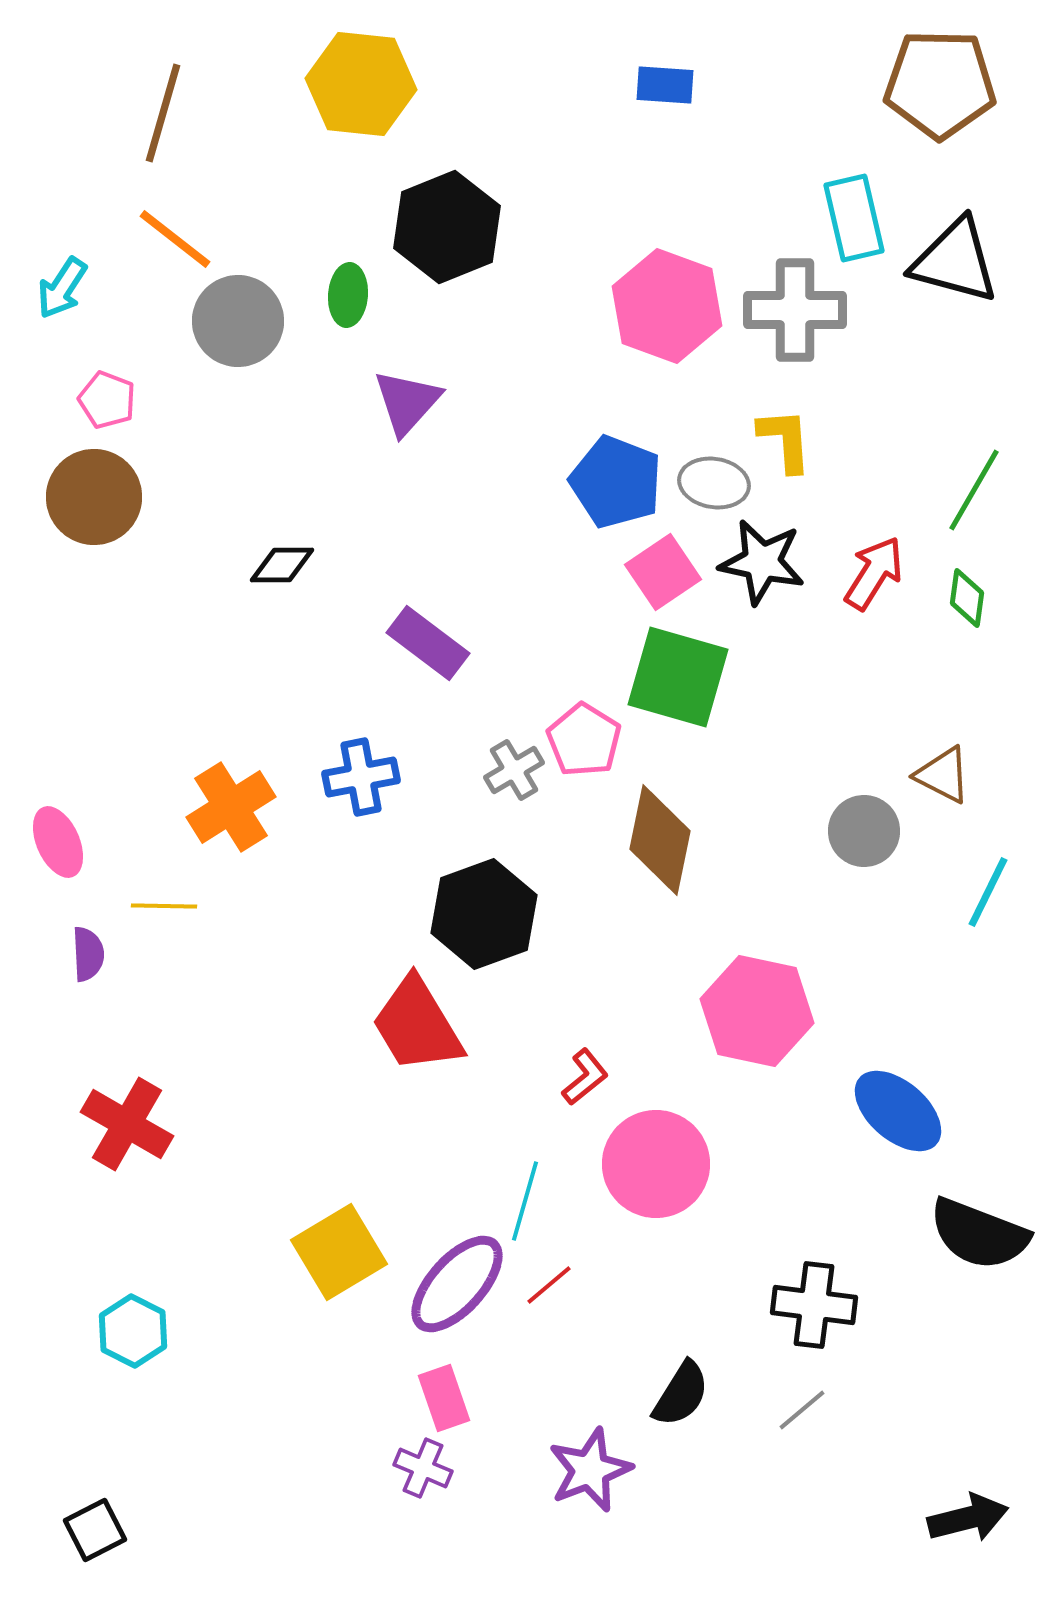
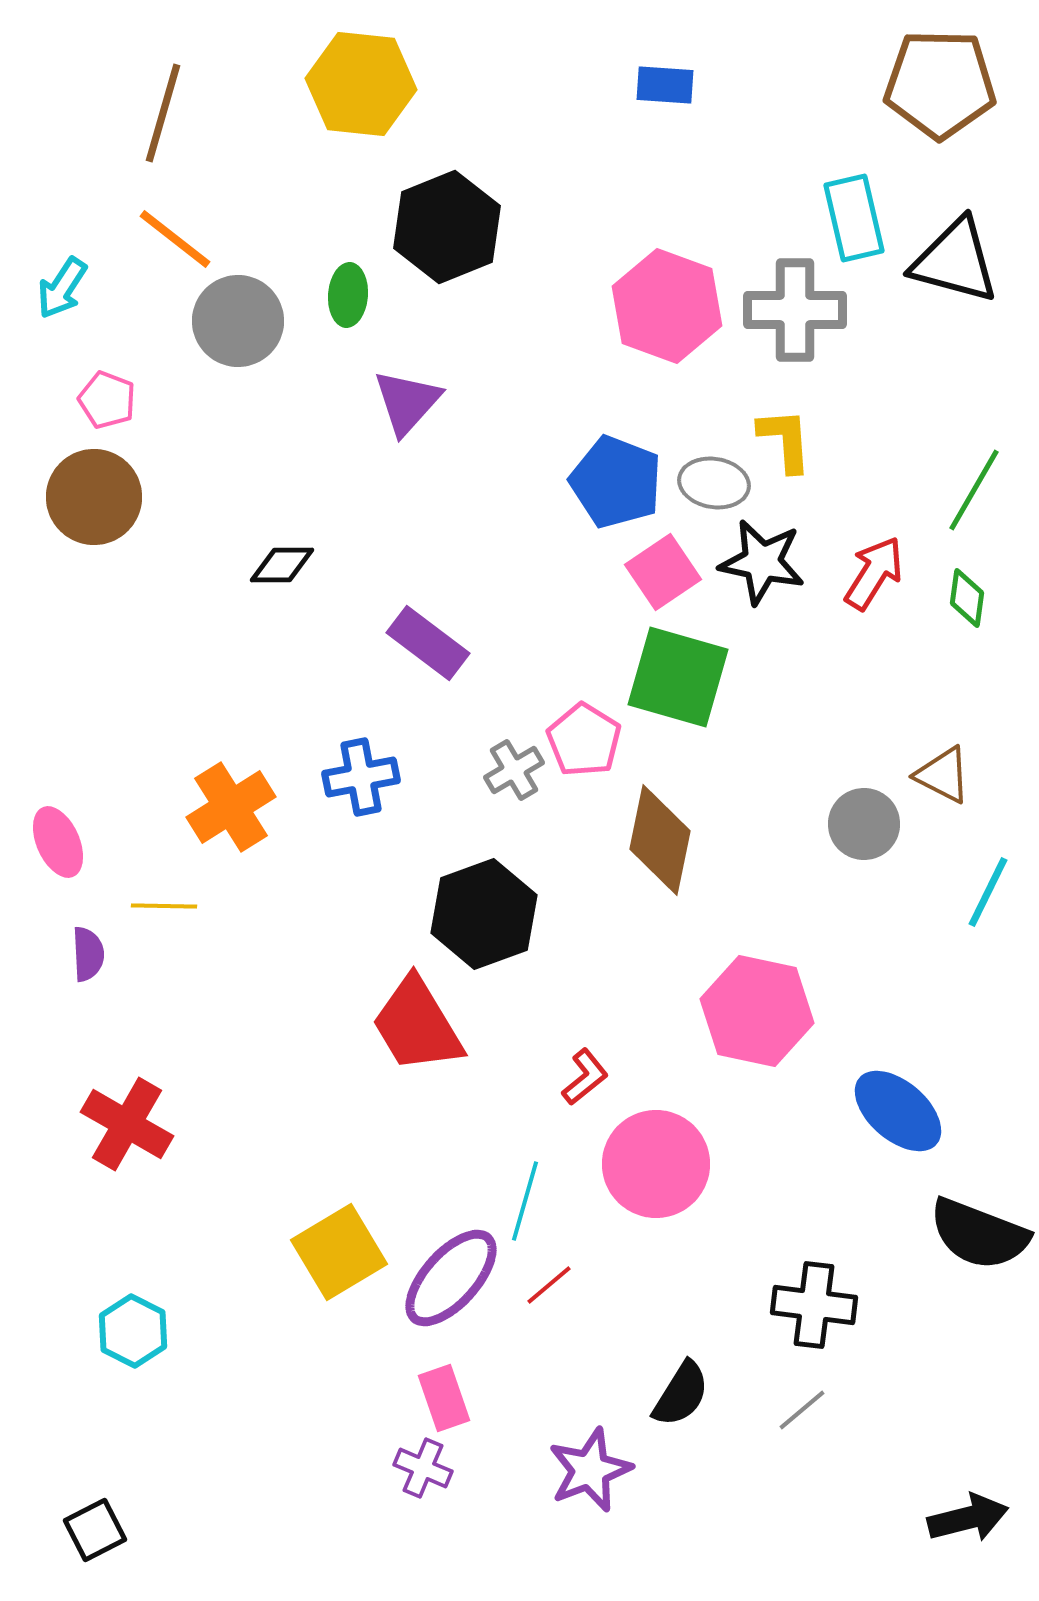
gray circle at (864, 831): moved 7 px up
purple ellipse at (457, 1284): moved 6 px left, 6 px up
